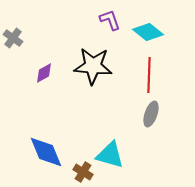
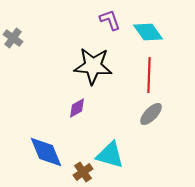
cyan diamond: rotated 16 degrees clockwise
purple diamond: moved 33 px right, 35 px down
gray ellipse: rotated 25 degrees clockwise
brown cross: rotated 24 degrees clockwise
